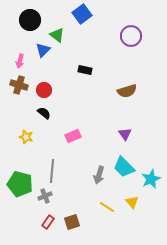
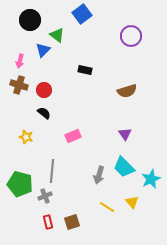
red rectangle: rotated 48 degrees counterclockwise
